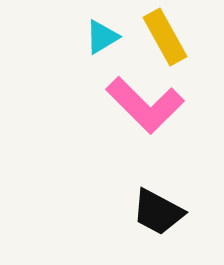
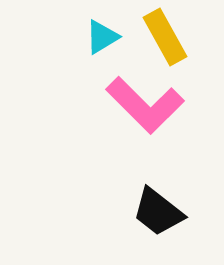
black trapezoid: rotated 10 degrees clockwise
